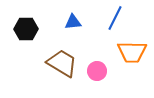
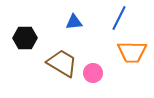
blue line: moved 4 px right
blue triangle: moved 1 px right
black hexagon: moved 1 px left, 9 px down
pink circle: moved 4 px left, 2 px down
